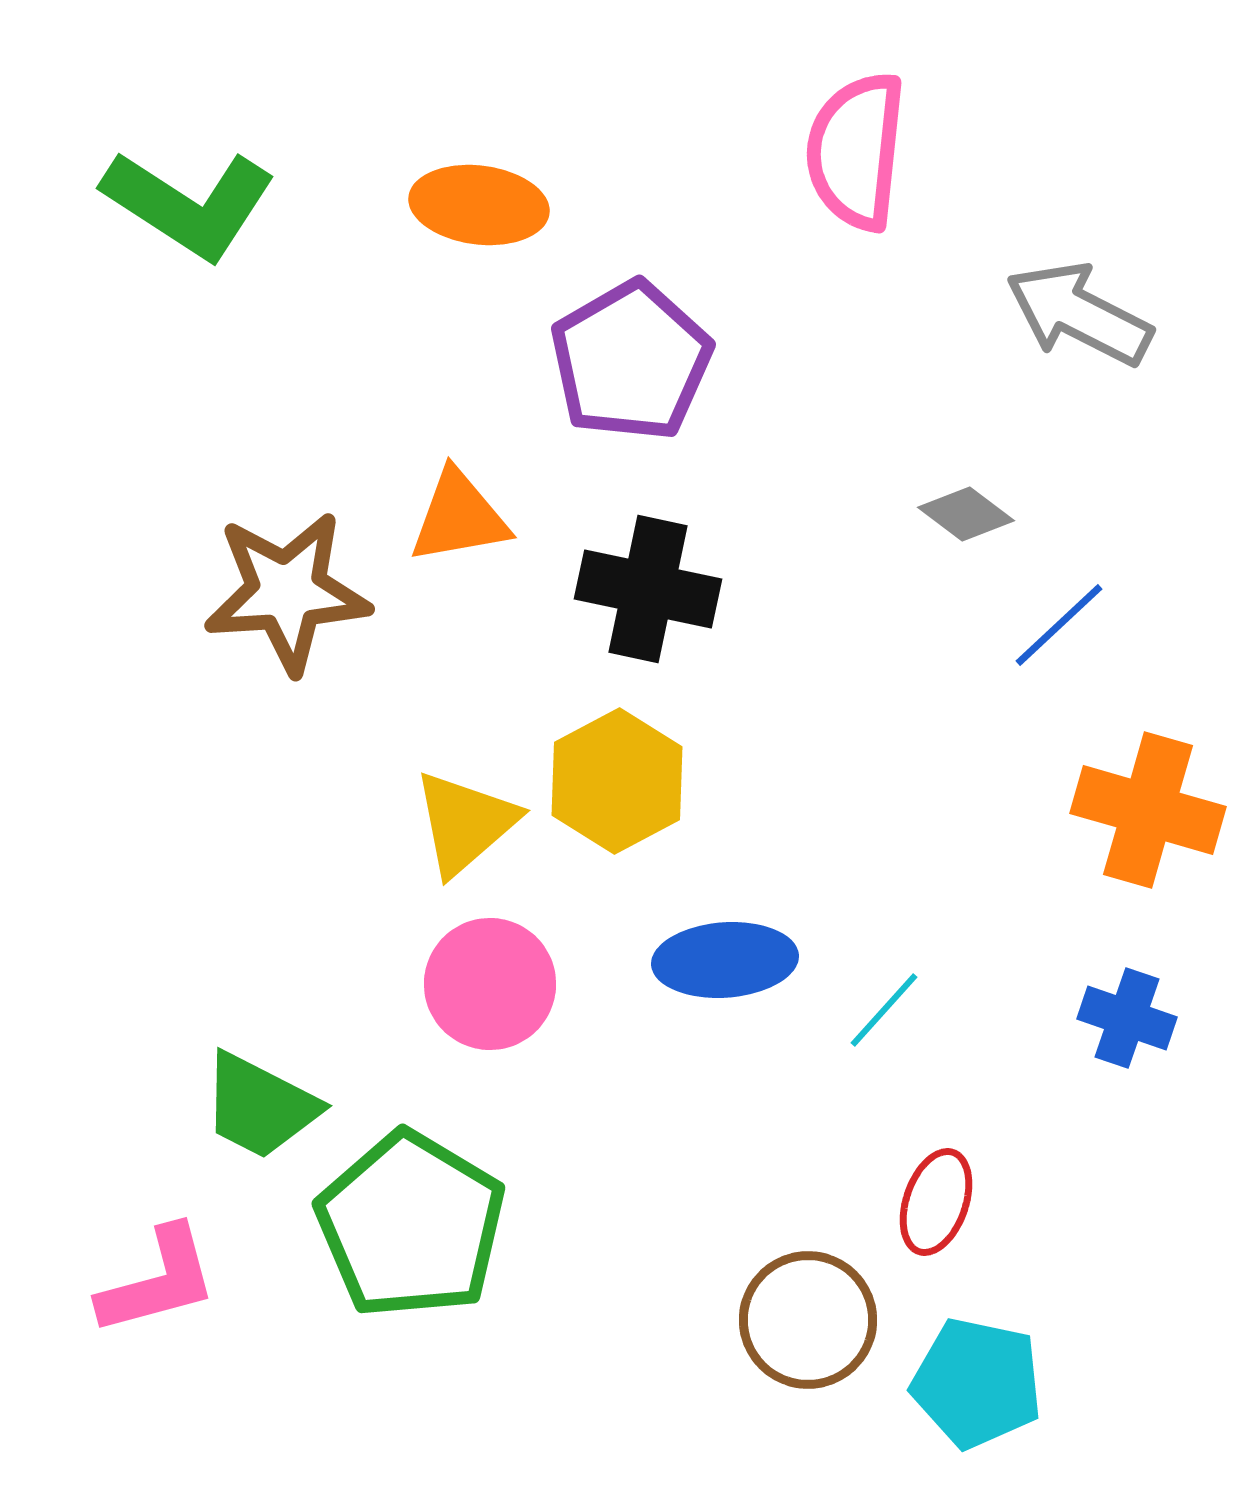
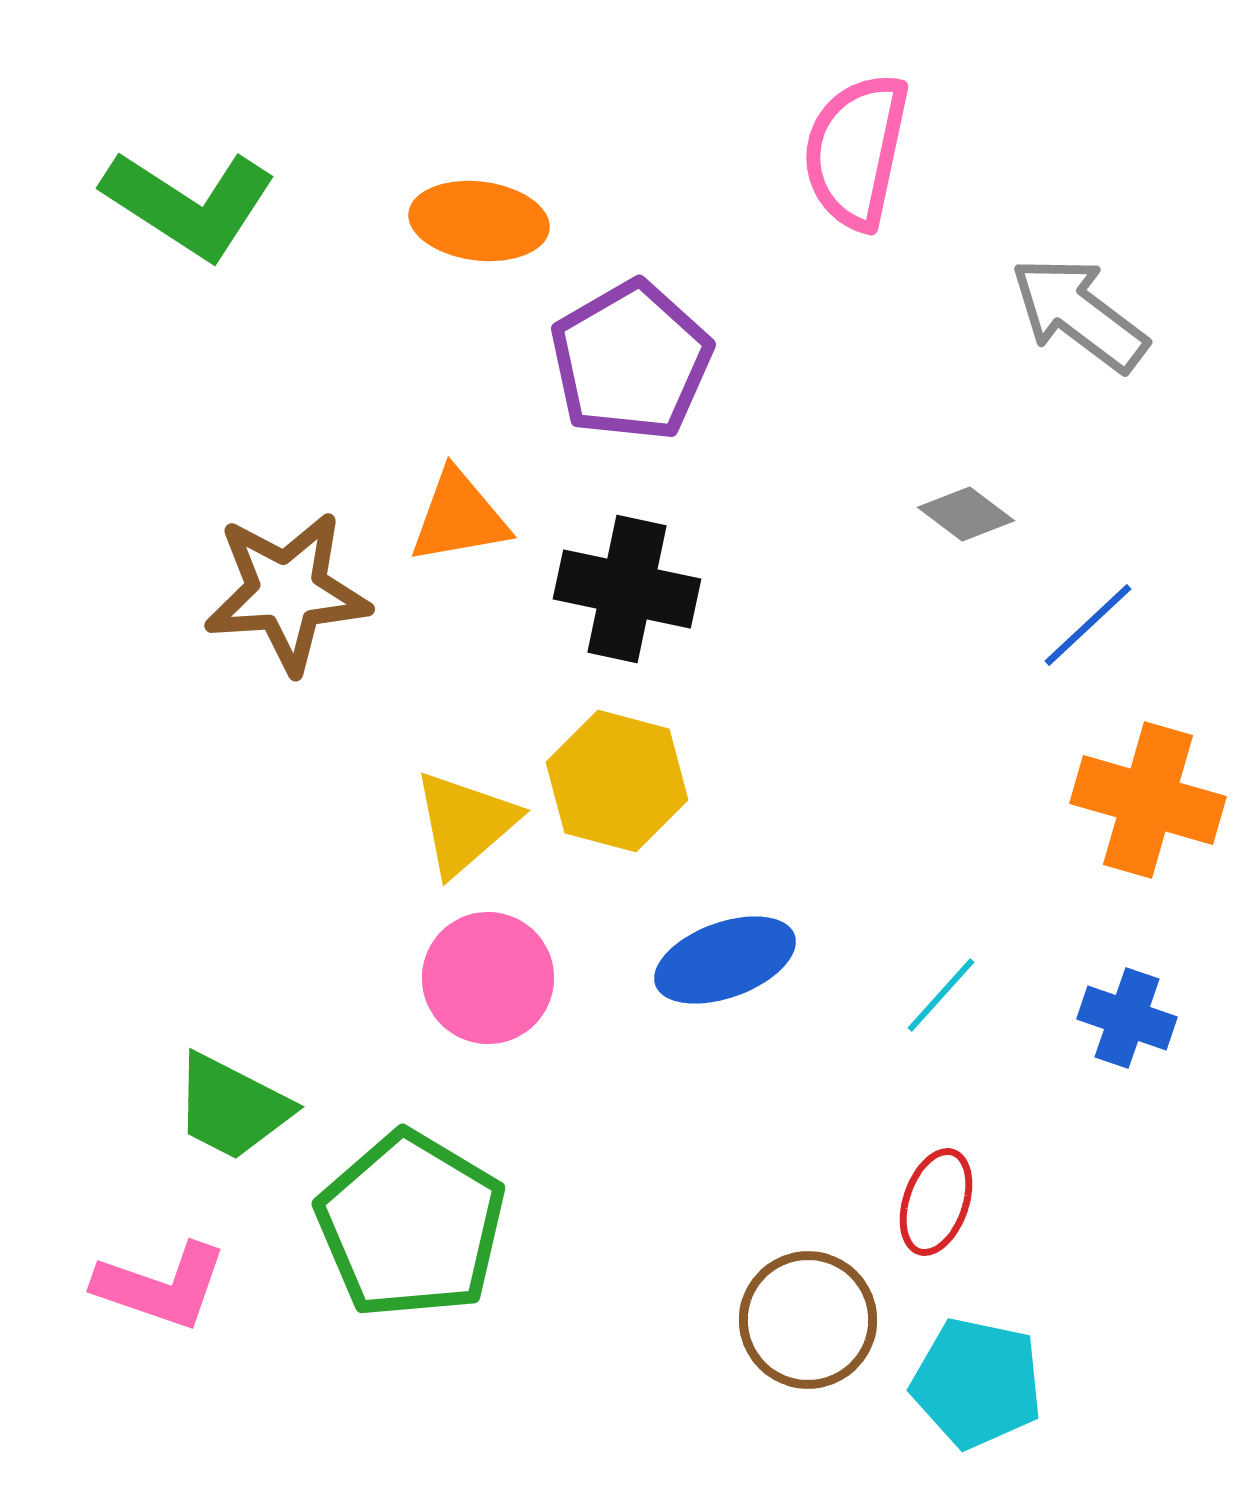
pink semicircle: rotated 6 degrees clockwise
orange ellipse: moved 16 px down
gray arrow: rotated 10 degrees clockwise
black cross: moved 21 px left
blue line: moved 29 px right
yellow hexagon: rotated 17 degrees counterclockwise
orange cross: moved 10 px up
blue ellipse: rotated 16 degrees counterclockwise
pink circle: moved 2 px left, 6 px up
cyan line: moved 57 px right, 15 px up
green trapezoid: moved 28 px left, 1 px down
pink L-shape: moved 3 px right, 5 px down; rotated 34 degrees clockwise
